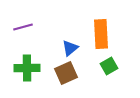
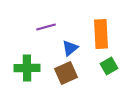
purple line: moved 23 px right
